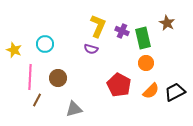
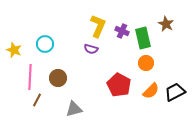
brown star: moved 1 px left, 1 px down
